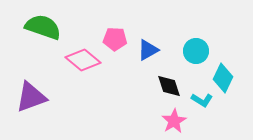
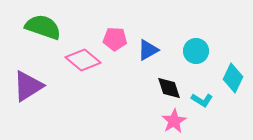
cyan diamond: moved 10 px right
black diamond: moved 2 px down
purple triangle: moved 3 px left, 11 px up; rotated 12 degrees counterclockwise
